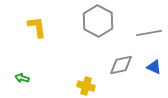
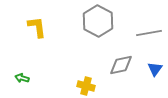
blue triangle: moved 1 px right, 2 px down; rotated 42 degrees clockwise
